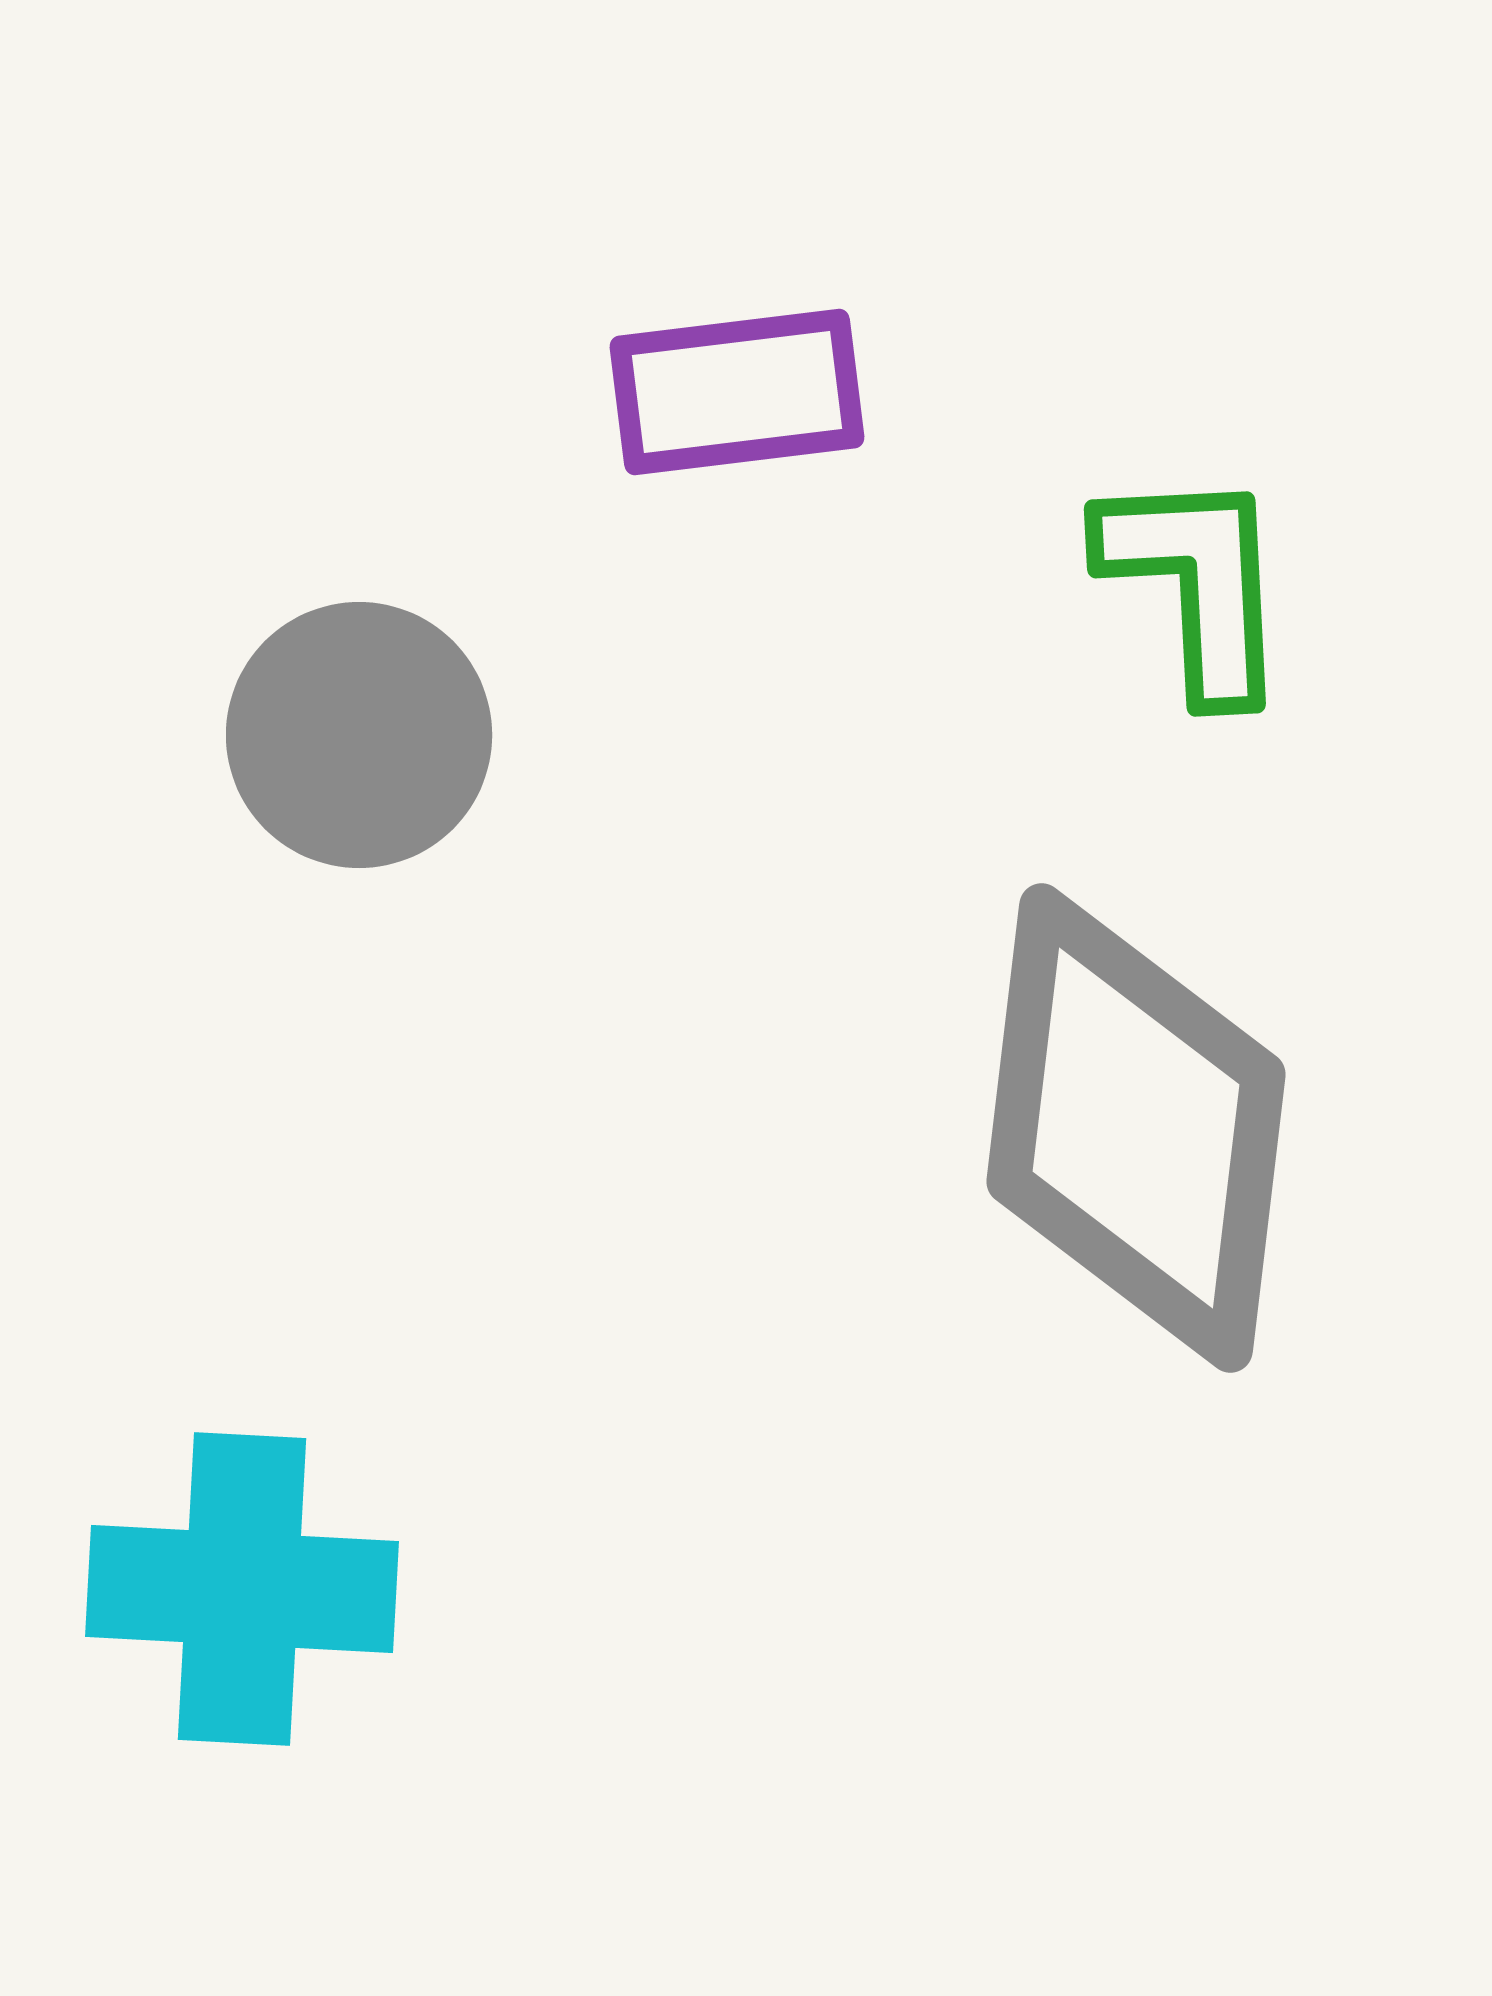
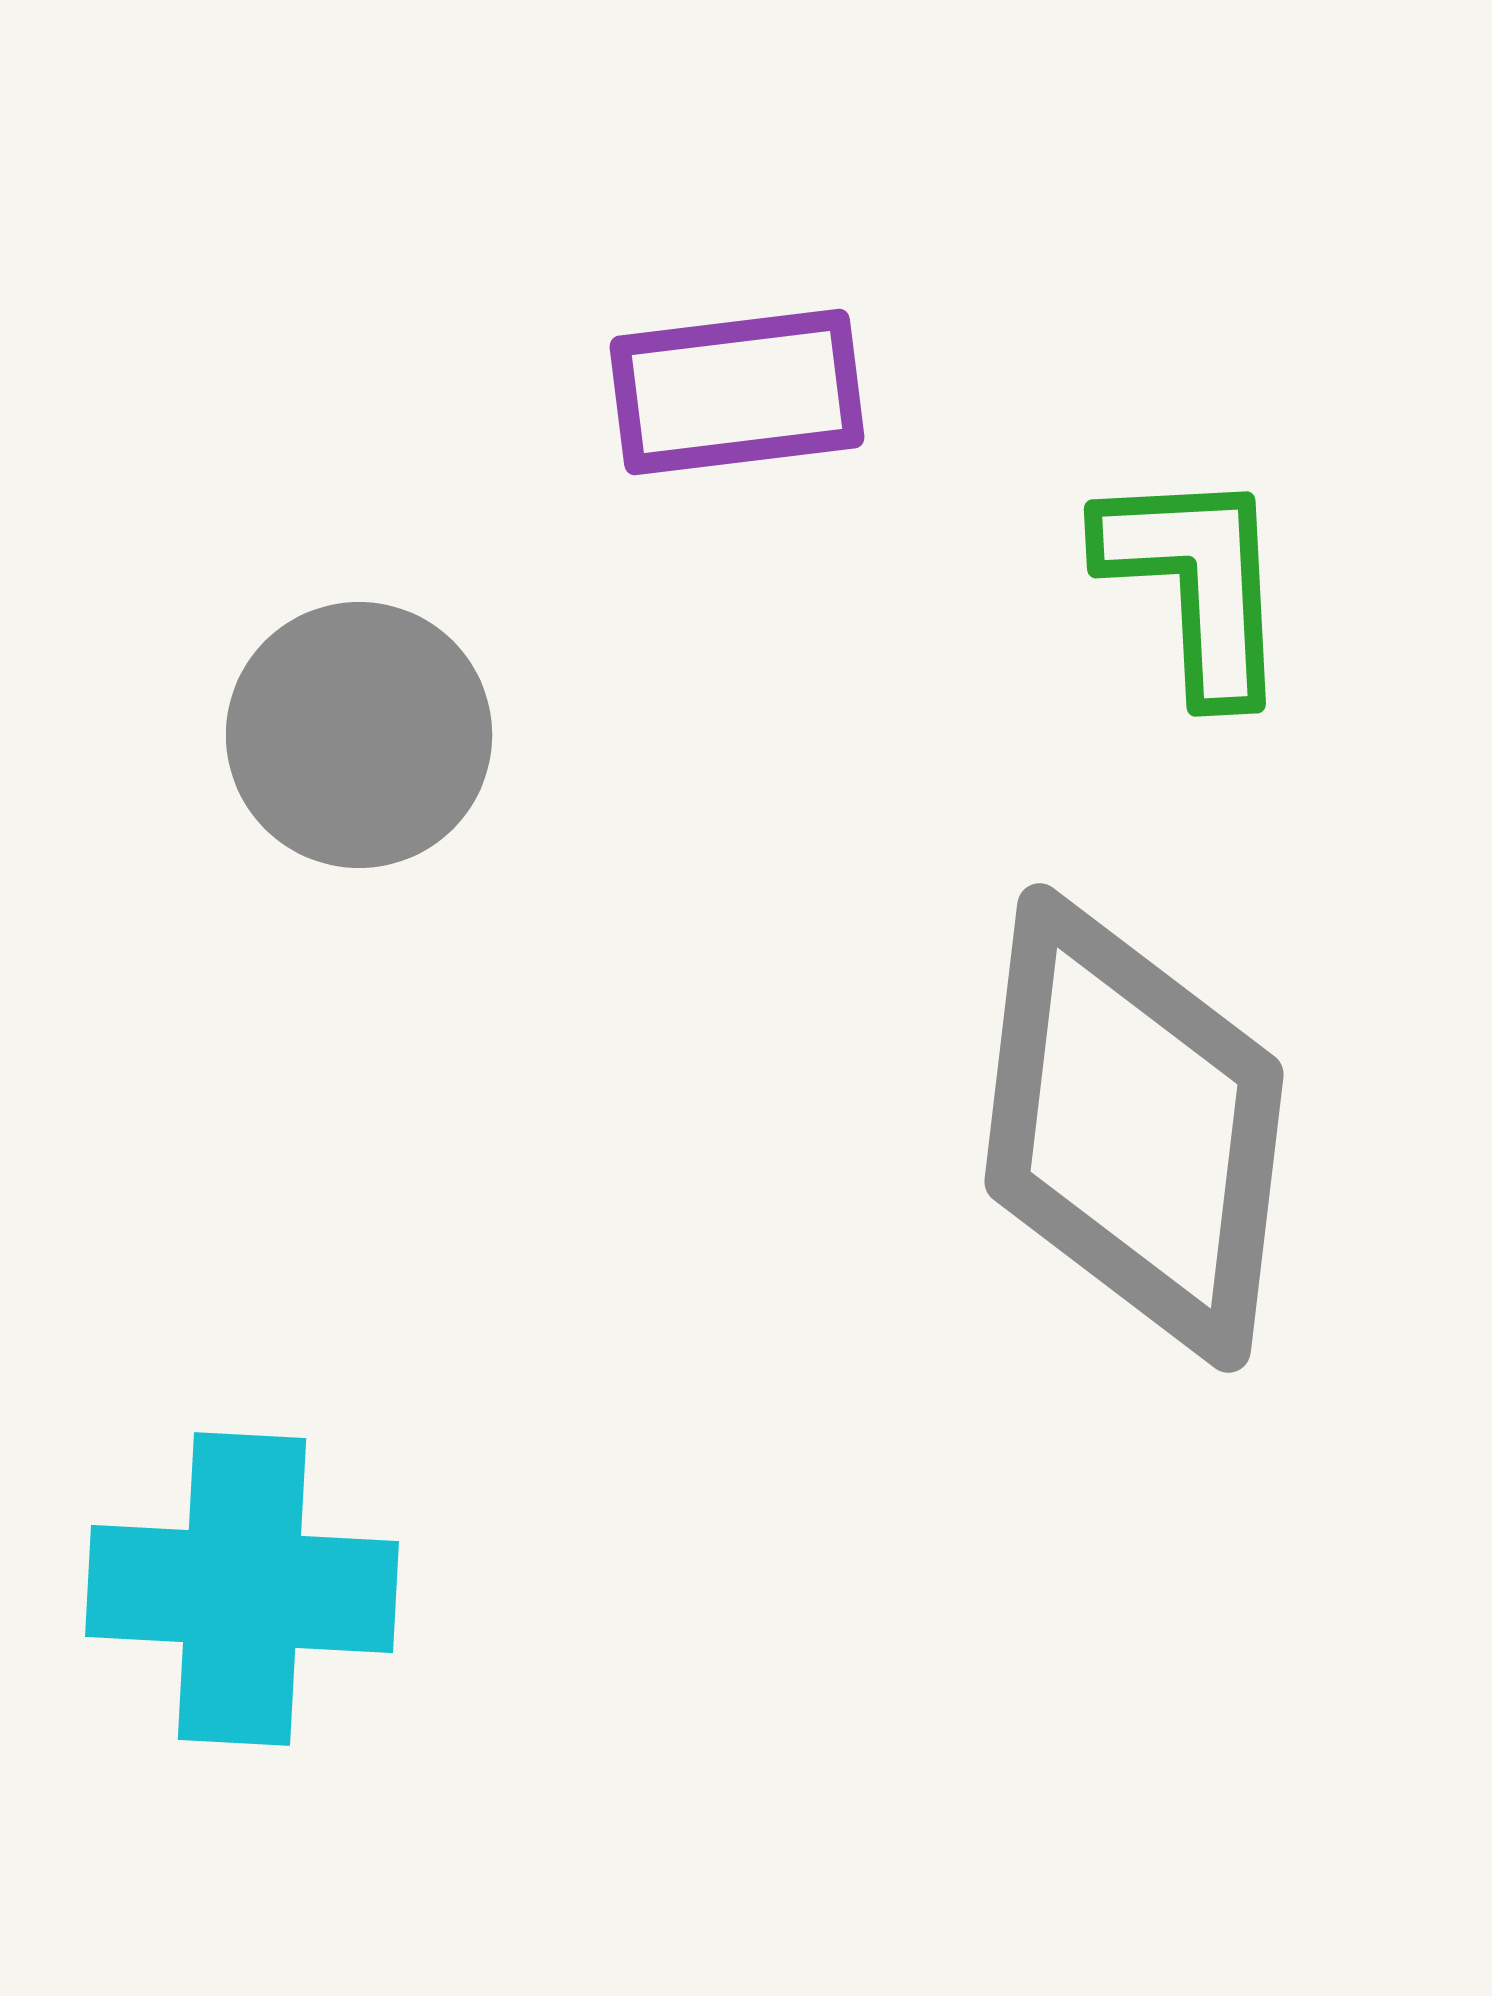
gray diamond: moved 2 px left
